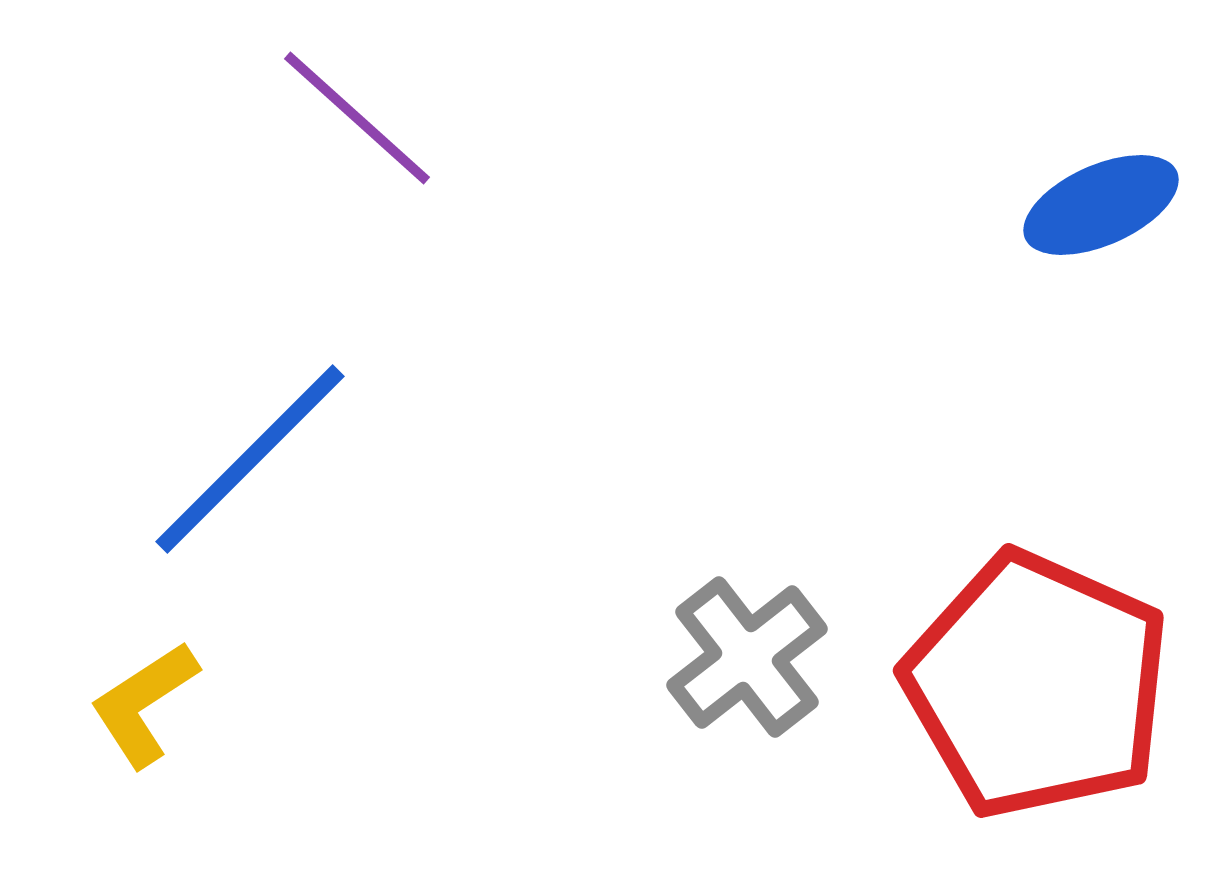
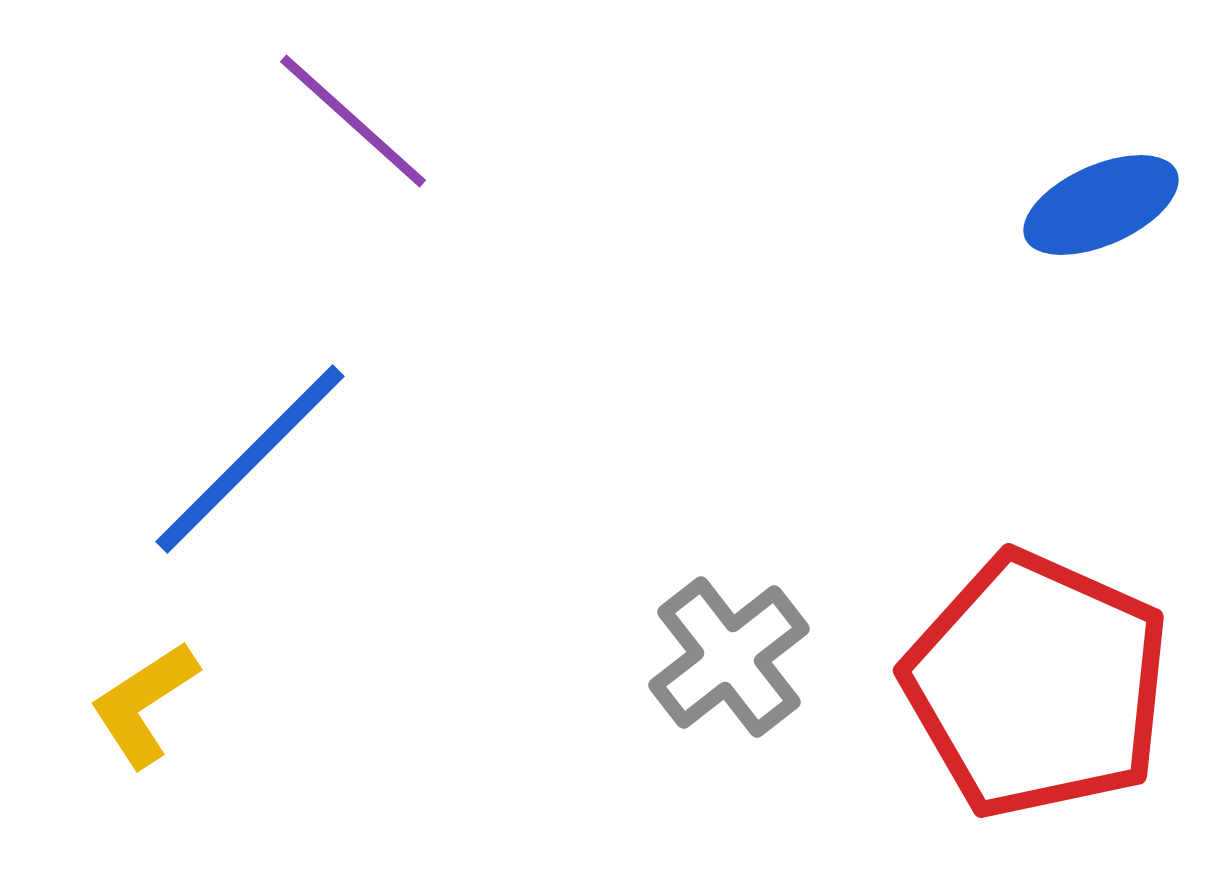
purple line: moved 4 px left, 3 px down
gray cross: moved 18 px left
